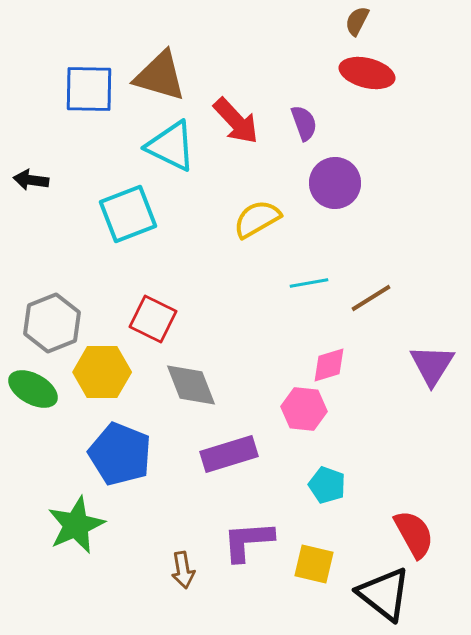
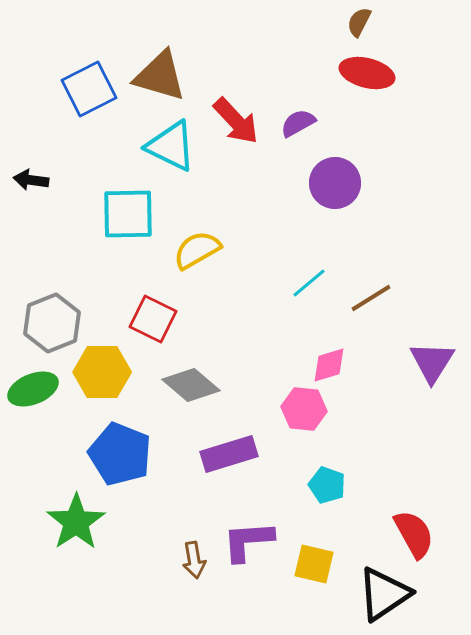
brown semicircle: moved 2 px right, 1 px down
blue square: rotated 28 degrees counterclockwise
purple semicircle: moved 6 px left; rotated 99 degrees counterclockwise
cyan square: rotated 20 degrees clockwise
yellow semicircle: moved 60 px left, 31 px down
cyan line: rotated 30 degrees counterclockwise
purple triangle: moved 3 px up
gray diamond: rotated 28 degrees counterclockwise
green ellipse: rotated 51 degrees counterclockwise
green star: moved 3 px up; rotated 10 degrees counterclockwise
brown arrow: moved 11 px right, 10 px up
black triangle: rotated 48 degrees clockwise
